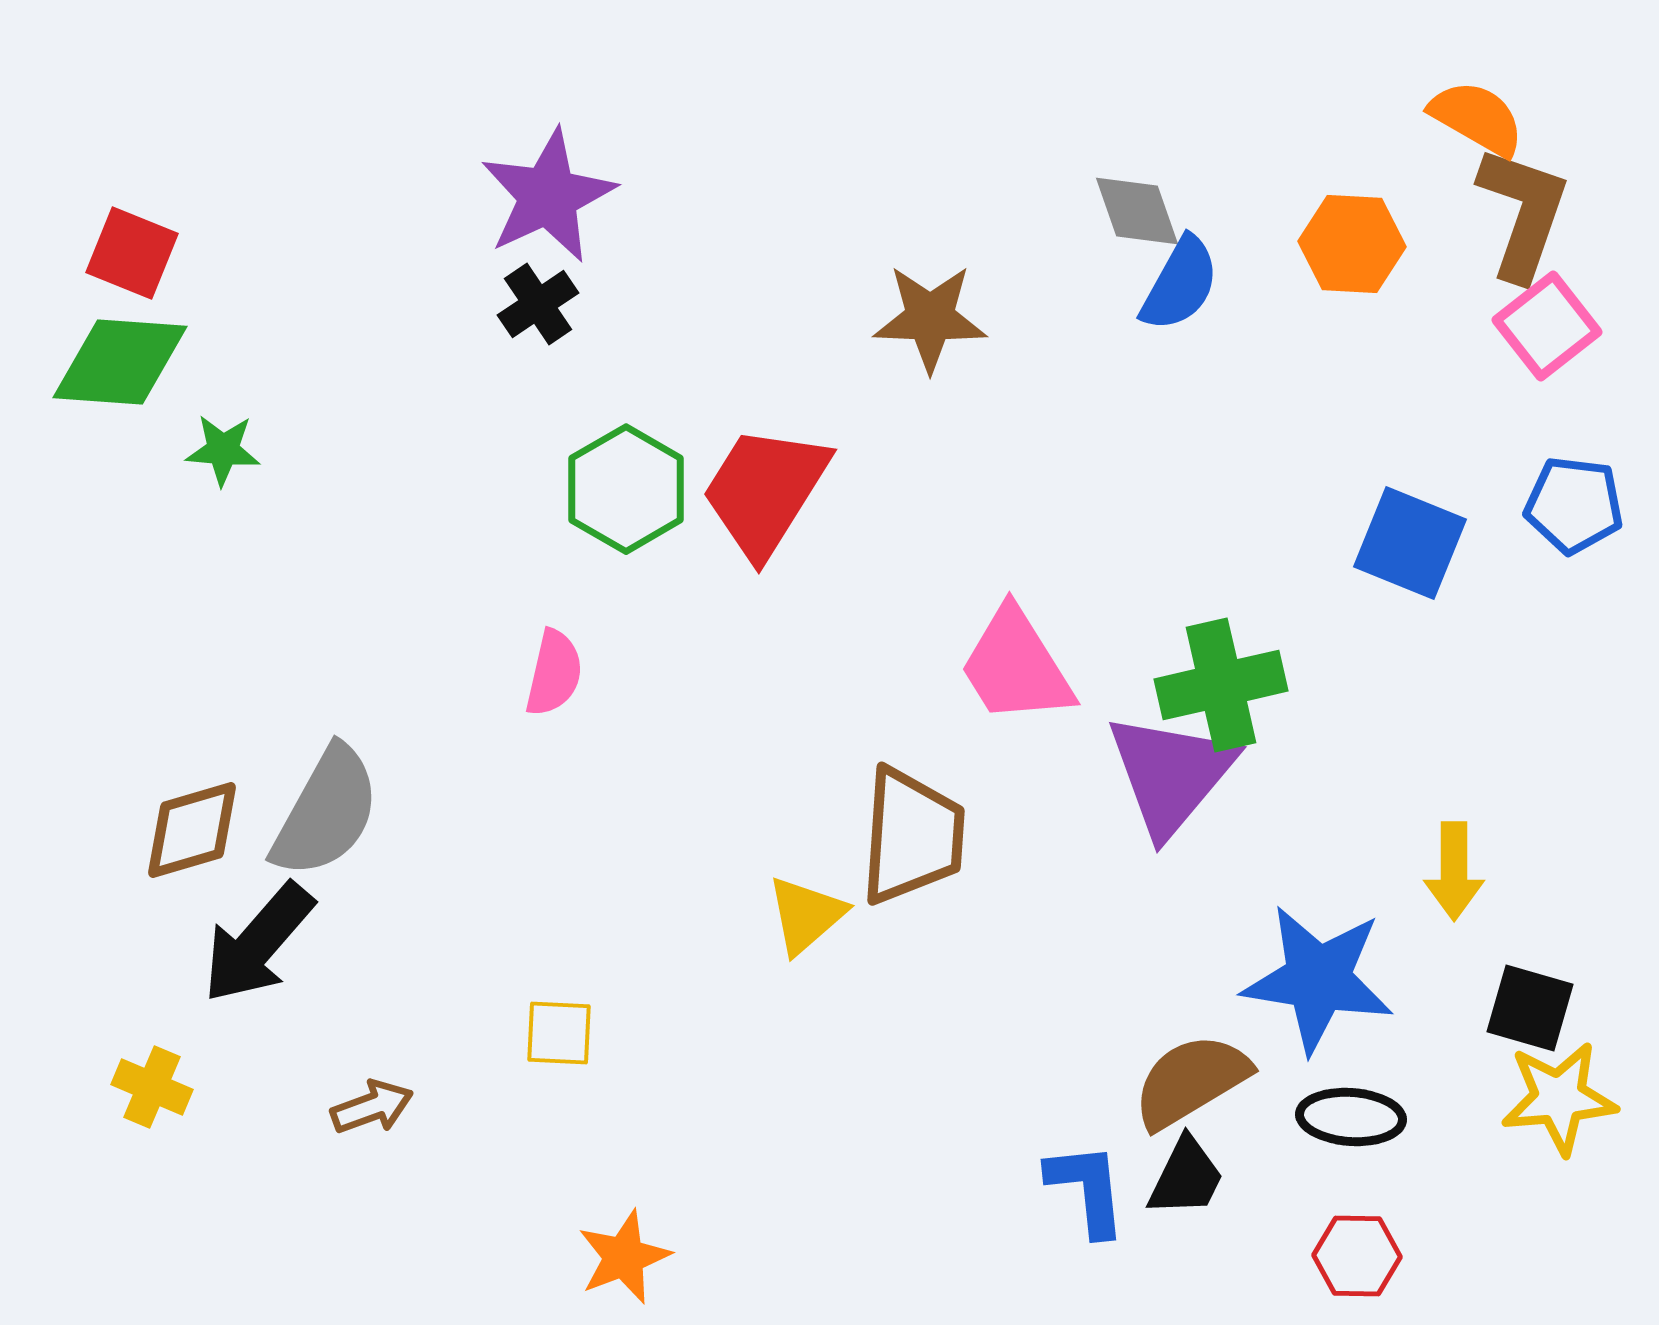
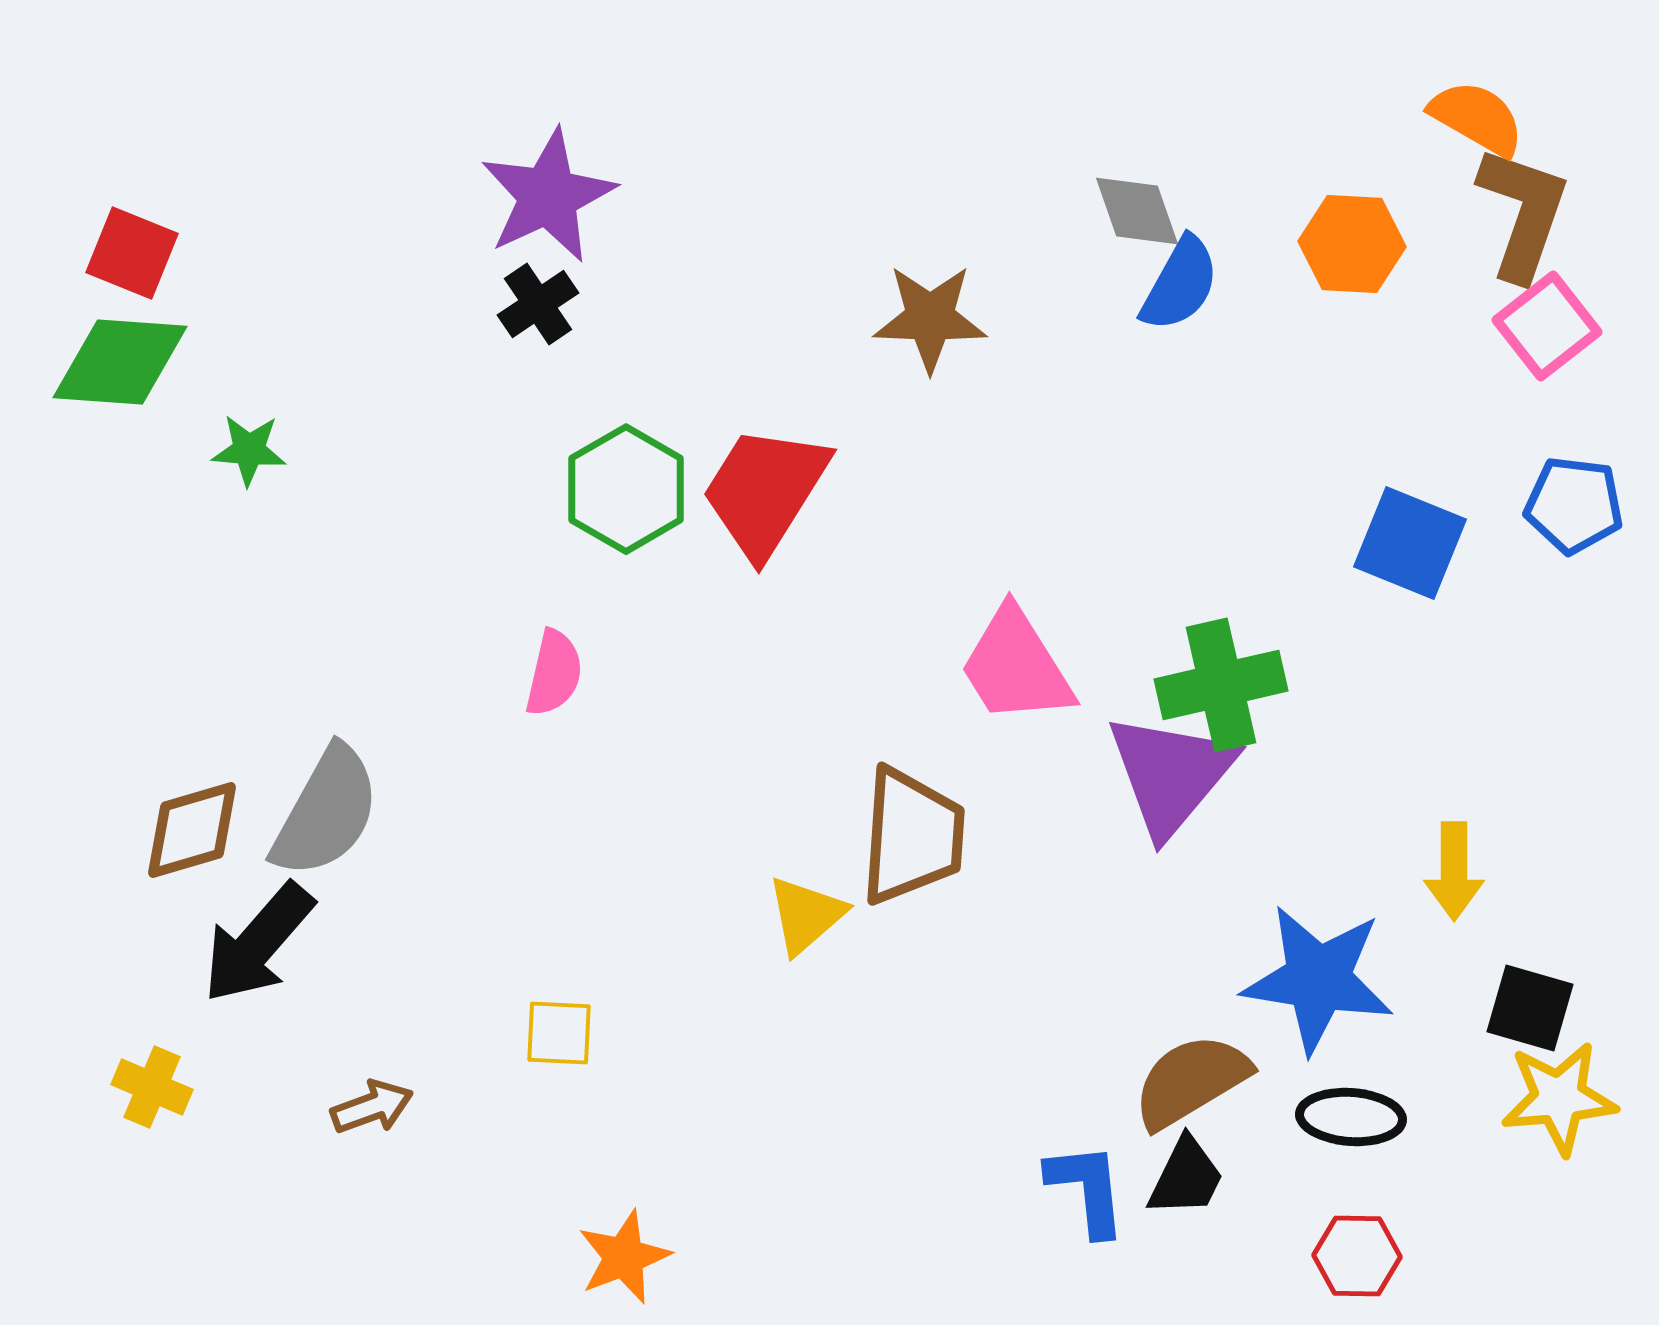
green star: moved 26 px right
